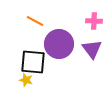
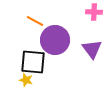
pink cross: moved 9 px up
purple circle: moved 4 px left, 4 px up
